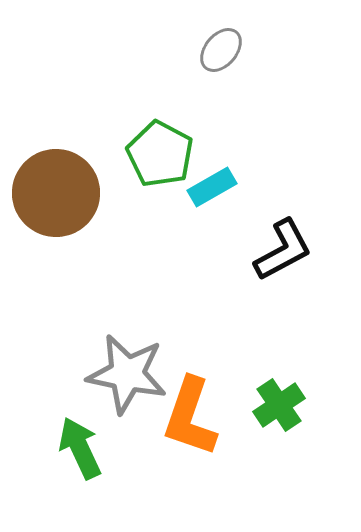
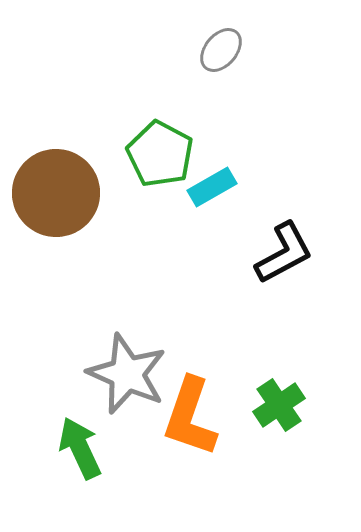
black L-shape: moved 1 px right, 3 px down
gray star: rotated 12 degrees clockwise
